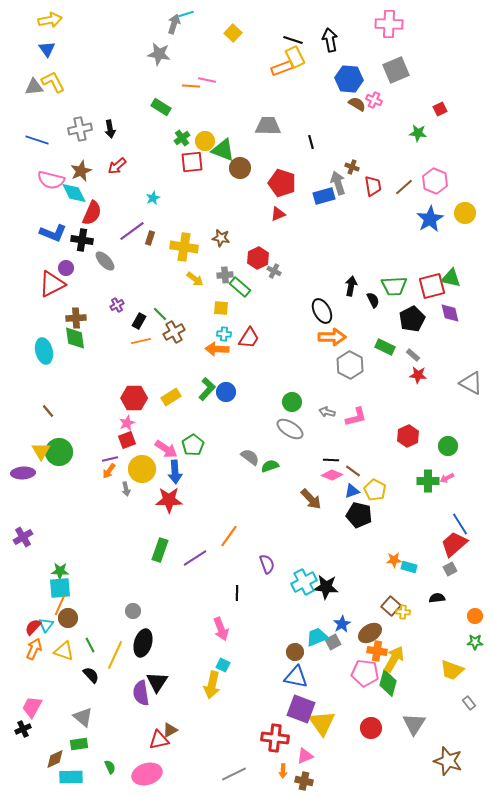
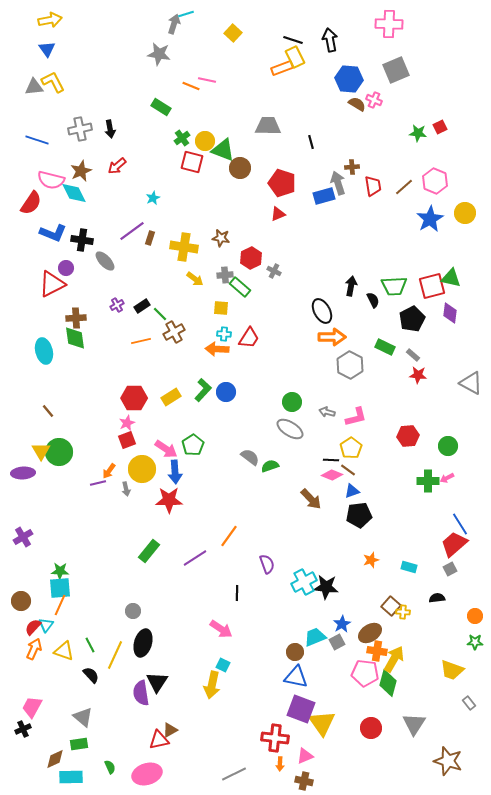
orange line at (191, 86): rotated 18 degrees clockwise
red square at (440, 109): moved 18 px down
red square at (192, 162): rotated 20 degrees clockwise
brown cross at (352, 167): rotated 24 degrees counterclockwise
red semicircle at (92, 213): moved 61 px left, 10 px up; rotated 10 degrees clockwise
red hexagon at (258, 258): moved 7 px left
purple diamond at (450, 313): rotated 20 degrees clockwise
black rectangle at (139, 321): moved 3 px right, 15 px up; rotated 28 degrees clockwise
green L-shape at (207, 389): moved 4 px left, 1 px down
red hexagon at (408, 436): rotated 20 degrees clockwise
purple line at (110, 459): moved 12 px left, 24 px down
brown line at (353, 471): moved 5 px left, 1 px up
yellow pentagon at (375, 490): moved 24 px left, 42 px up; rotated 10 degrees clockwise
black pentagon at (359, 515): rotated 20 degrees counterclockwise
green rectangle at (160, 550): moved 11 px left, 1 px down; rotated 20 degrees clockwise
orange star at (394, 560): moved 23 px left; rotated 14 degrees counterclockwise
brown circle at (68, 618): moved 47 px left, 17 px up
pink arrow at (221, 629): rotated 35 degrees counterclockwise
cyan trapezoid at (317, 637): moved 2 px left
gray square at (333, 642): moved 4 px right
orange arrow at (283, 771): moved 3 px left, 7 px up
